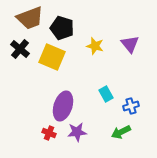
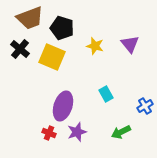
blue cross: moved 14 px right; rotated 14 degrees counterclockwise
purple star: rotated 12 degrees counterclockwise
